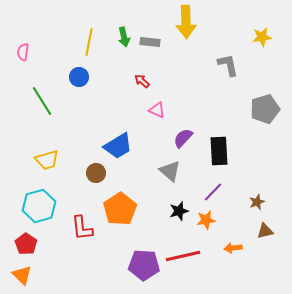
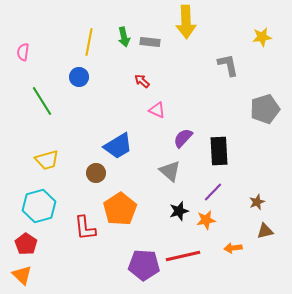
red L-shape: moved 3 px right
